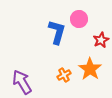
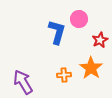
red star: moved 1 px left
orange star: moved 1 px right, 1 px up
orange cross: rotated 24 degrees clockwise
purple arrow: moved 1 px right
